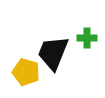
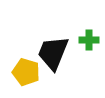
green cross: moved 2 px right, 2 px down
